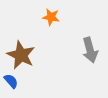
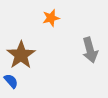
orange star: moved 1 px down; rotated 24 degrees counterclockwise
brown star: rotated 12 degrees clockwise
